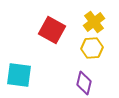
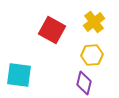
yellow hexagon: moved 7 px down
